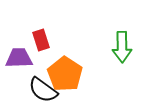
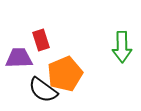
orange pentagon: rotated 16 degrees clockwise
